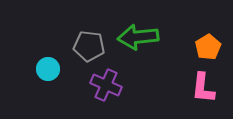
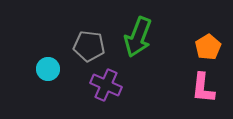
green arrow: rotated 63 degrees counterclockwise
